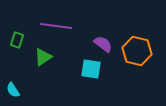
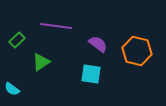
green rectangle: rotated 28 degrees clockwise
purple semicircle: moved 5 px left
green triangle: moved 2 px left, 5 px down
cyan square: moved 5 px down
cyan semicircle: moved 1 px left, 1 px up; rotated 21 degrees counterclockwise
